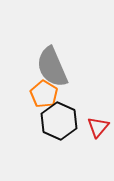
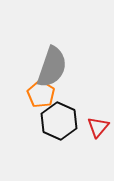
gray semicircle: rotated 138 degrees counterclockwise
orange pentagon: moved 3 px left
